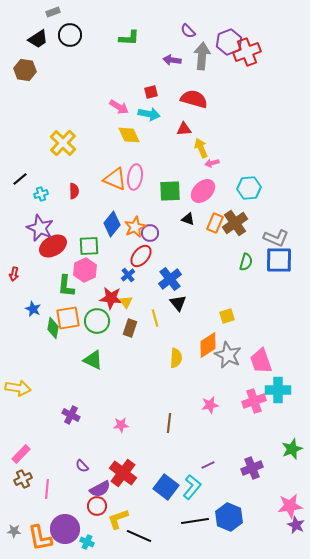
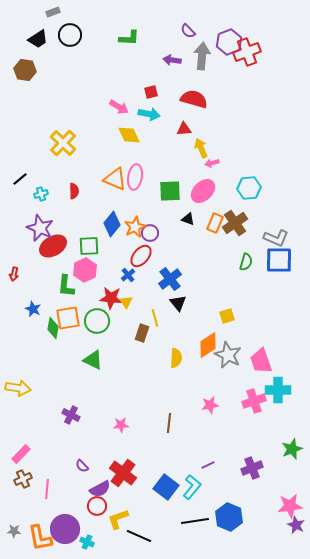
brown rectangle at (130, 328): moved 12 px right, 5 px down
